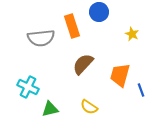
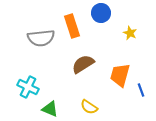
blue circle: moved 2 px right, 1 px down
yellow star: moved 2 px left, 1 px up
brown semicircle: rotated 15 degrees clockwise
green triangle: rotated 36 degrees clockwise
